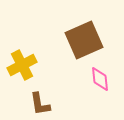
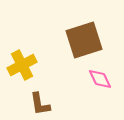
brown square: rotated 6 degrees clockwise
pink diamond: rotated 20 degrees counterclockwise
